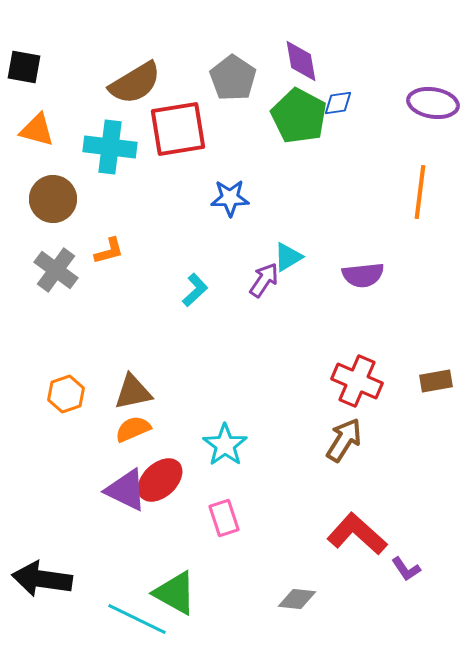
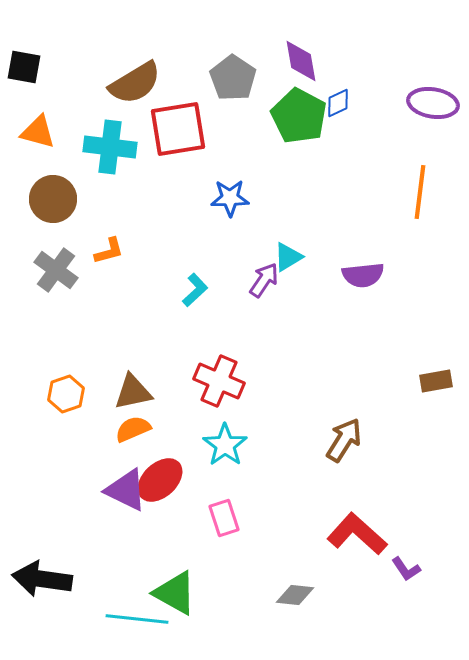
blue diamond: rotated 16 degrees counterclockwise
orange triangle: moved 1 px right, 2 px down
red cross: moved 138 px left
gray diamond: moved 2 px left, 4 px up
cyan line: rotated 20 degrees counterclockwise
